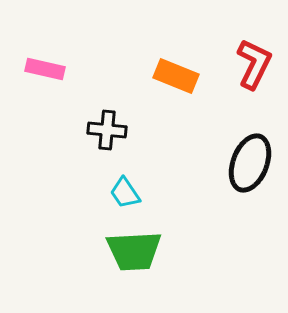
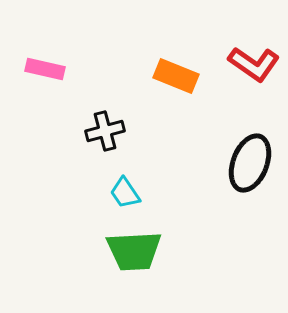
red L-shape: rotated 99 degrees clockwise
black cross: moved 2 px left, 1 px down; rotated 21 degrees counterclockwise
